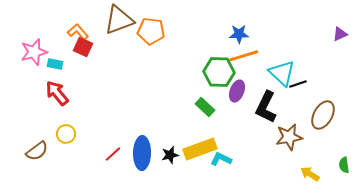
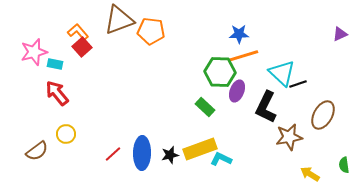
red square: moved 1 px left; rotated 24 degrees clockwise
green hexagon: moved 1 px right
